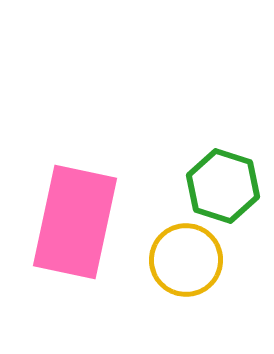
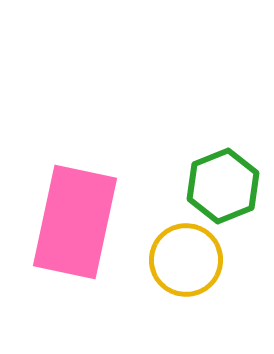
green hexagon: rotated 20 degrees clockwise
